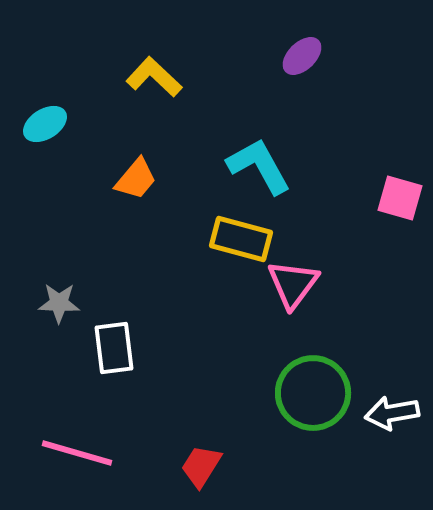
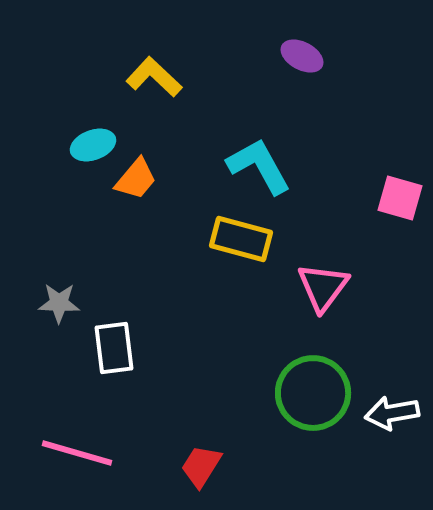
purple ellipse: rotated 72 degrees clockwise
cyan ellipse: moved 48 px right, 21 px down; rotated 12 degrees clockwise
pink triangle: moved 30 px right, 3 px down
